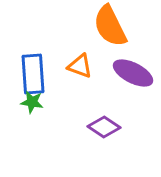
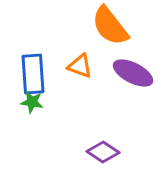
orange semicircle: rotated 12 degrees counterclockwise
purple diamond: moved 1 px left, 25 px down
